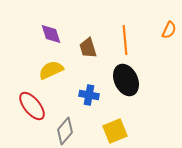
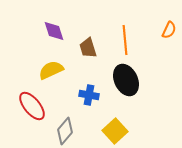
purple diamond: moved 3 px right, 3 px up
yellow square: rotated 20 degrees counterclockwise
